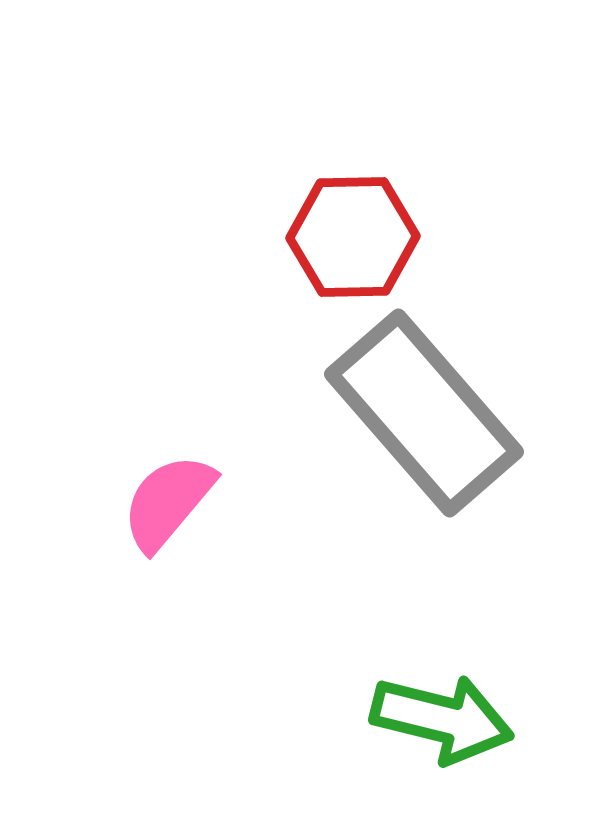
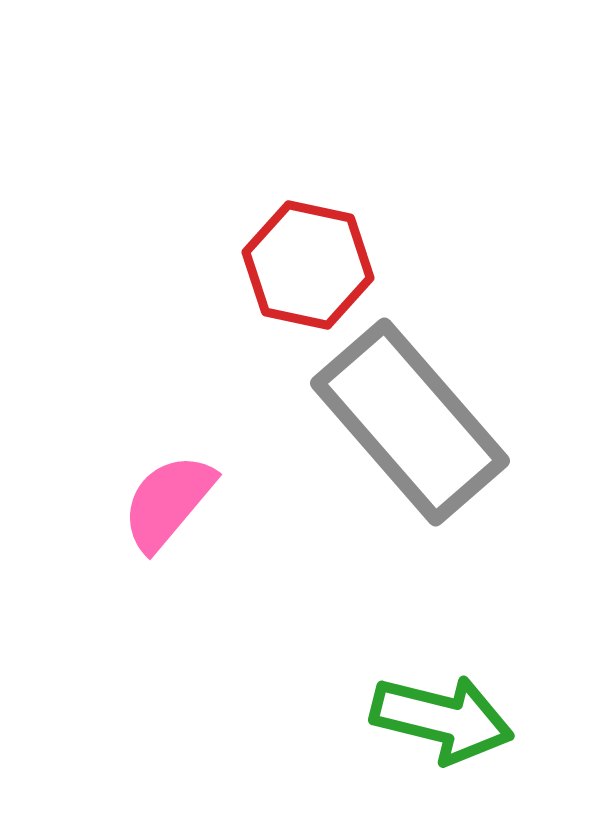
red hexagon: moved 45 px left, 28 px down; rotated 13 degrees clockwise
gray rectangle: moved 14 px left, 9 px down
